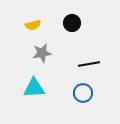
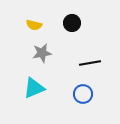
yellow semicircle: moved 1 px right; rotated 28 degrees clockwise
black line: moved 1 px right, 1 px up
cyan triangle: rotated 20 degrees counterclockwise
blue circle: moved 1 px down
